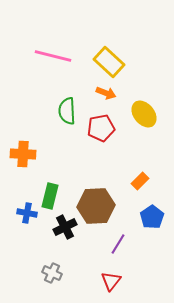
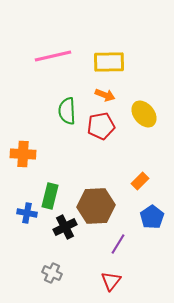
pink line: rotated 27 degrees counterclockwise
yellow rectangle: rotated 44 degrees counterclockwise
orange arrow: moved 1 px left, 2 px down
red pentagon: moved 2 px up
